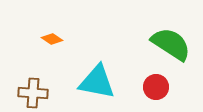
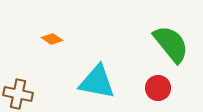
green semicircle: rotated 18 degrees clockwise
red circle: moved 2 px right, 1 px down
brown cross: moved 15 px left, 1 px down; rotated 8 degrees clockwise
